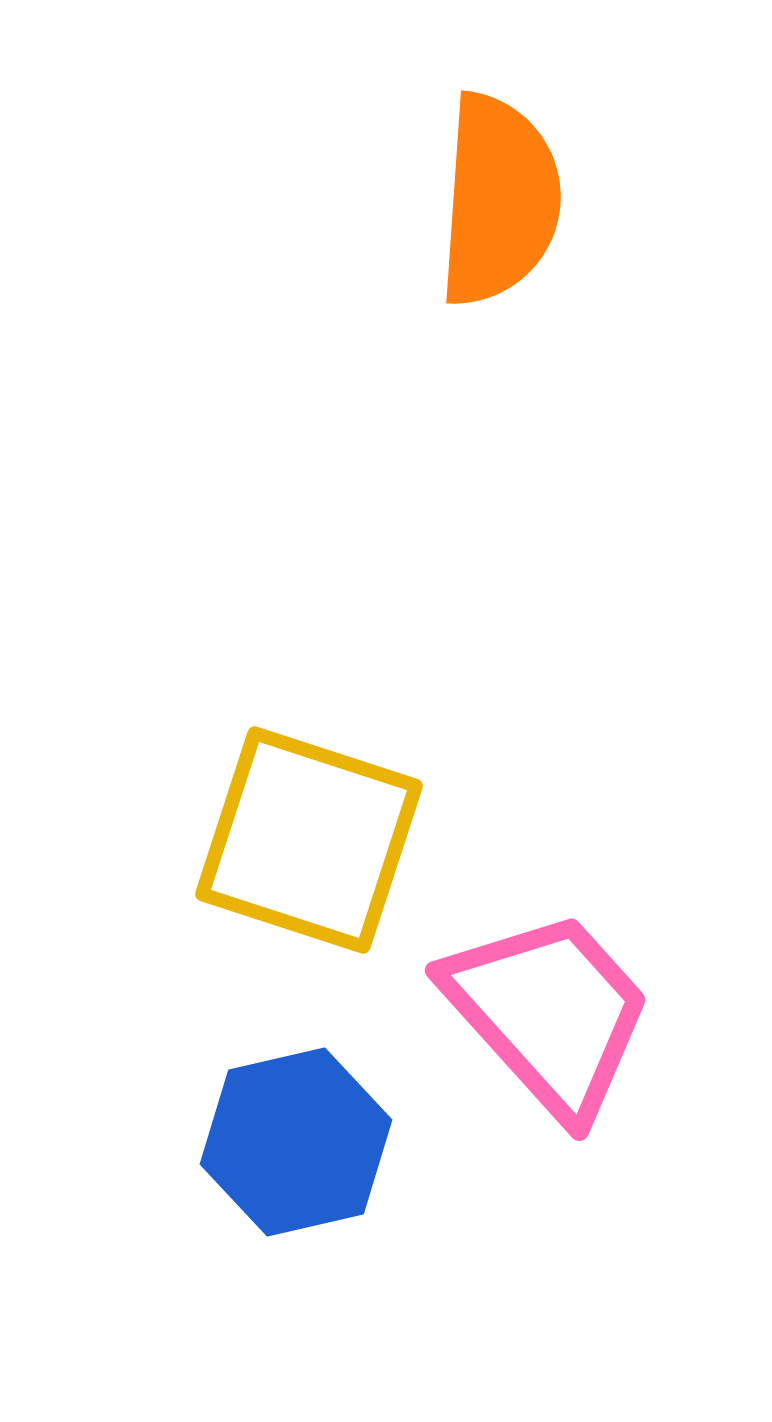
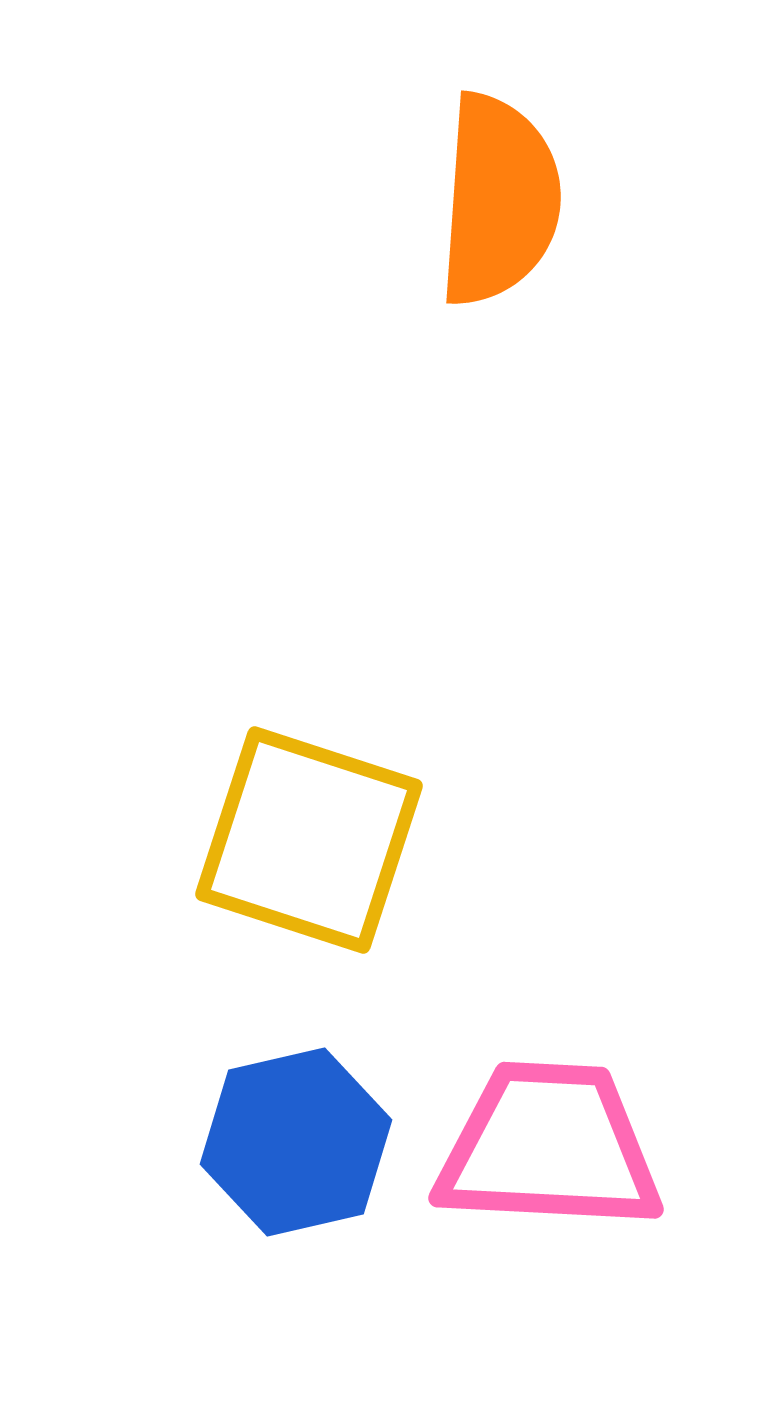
pink trapezoid: moved 134 px down; rotated 45 degrees counterclockwise
